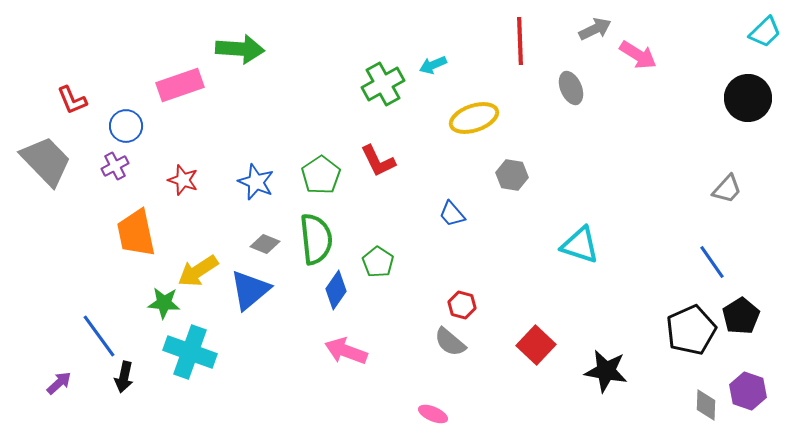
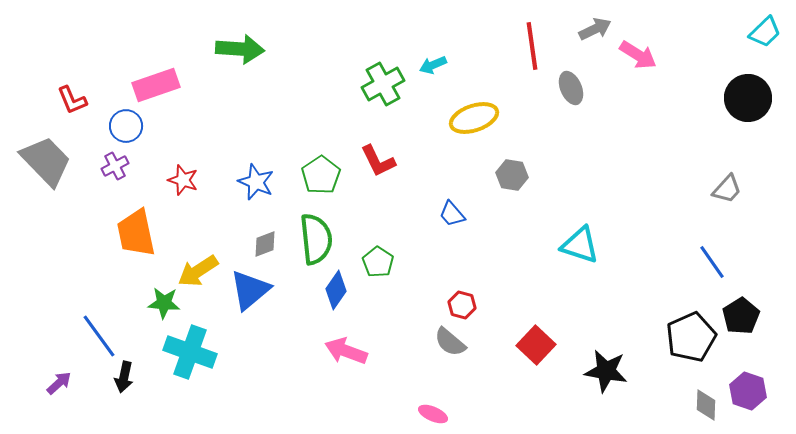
red line at (520, 41): moved 12 px right, 5 px down; rotated 6 degrees counterclockwise
pink rectangle at (180, 85): moved 24 px left
gray diamond at (265, 244): rotated 44 degrees counterclockwise
black pentagon at (691, 330): moved 7 px down
